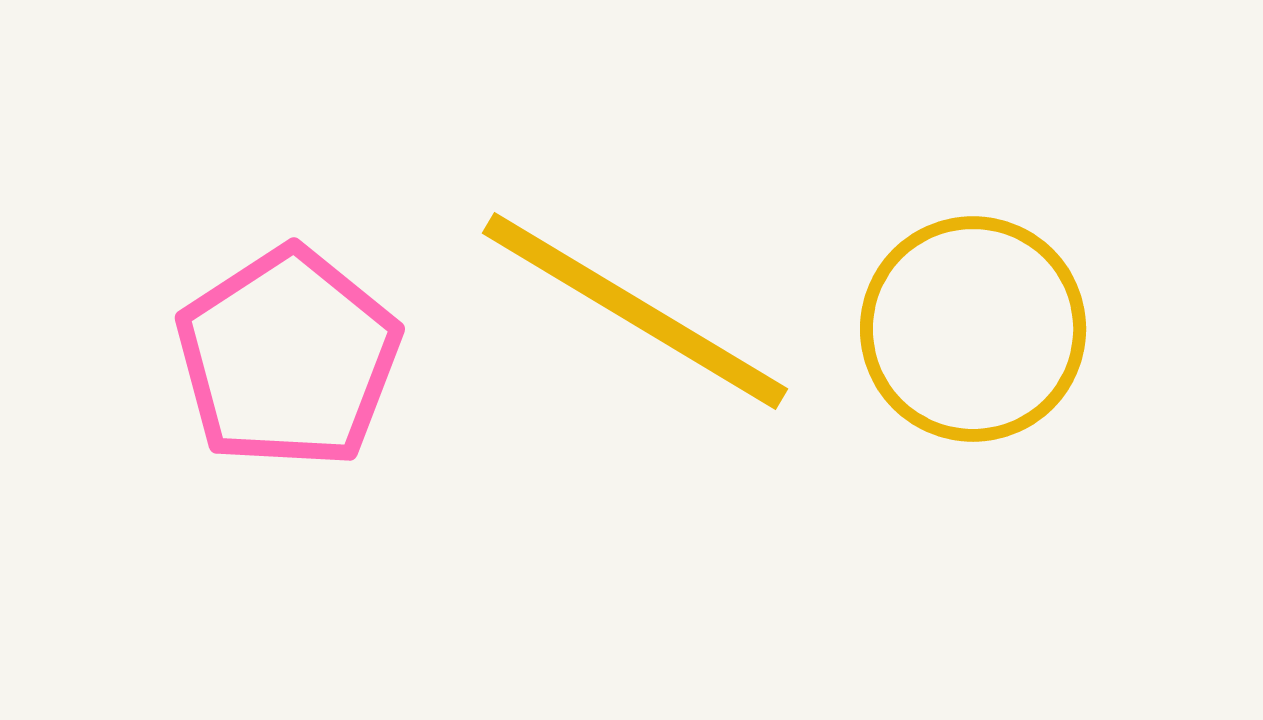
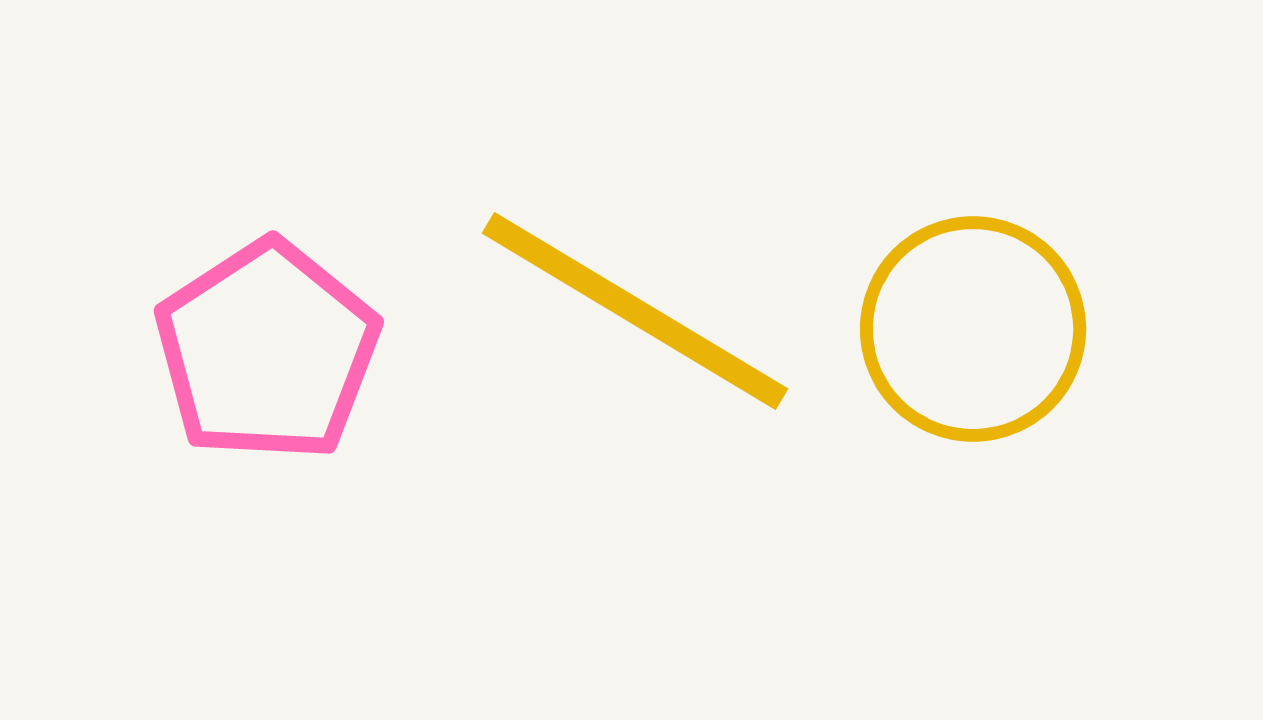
pink pentagon: moved 21 px left, 7 px up
